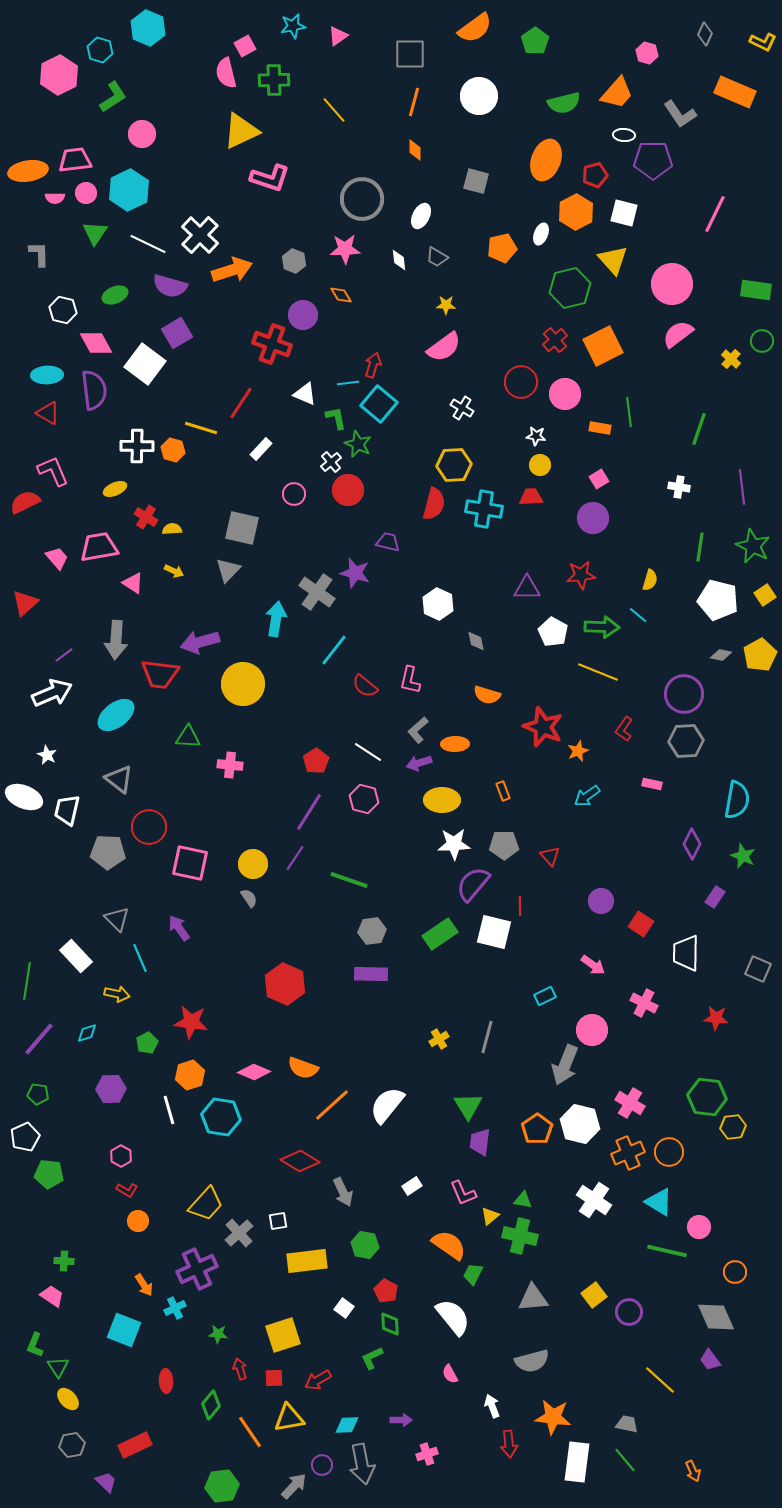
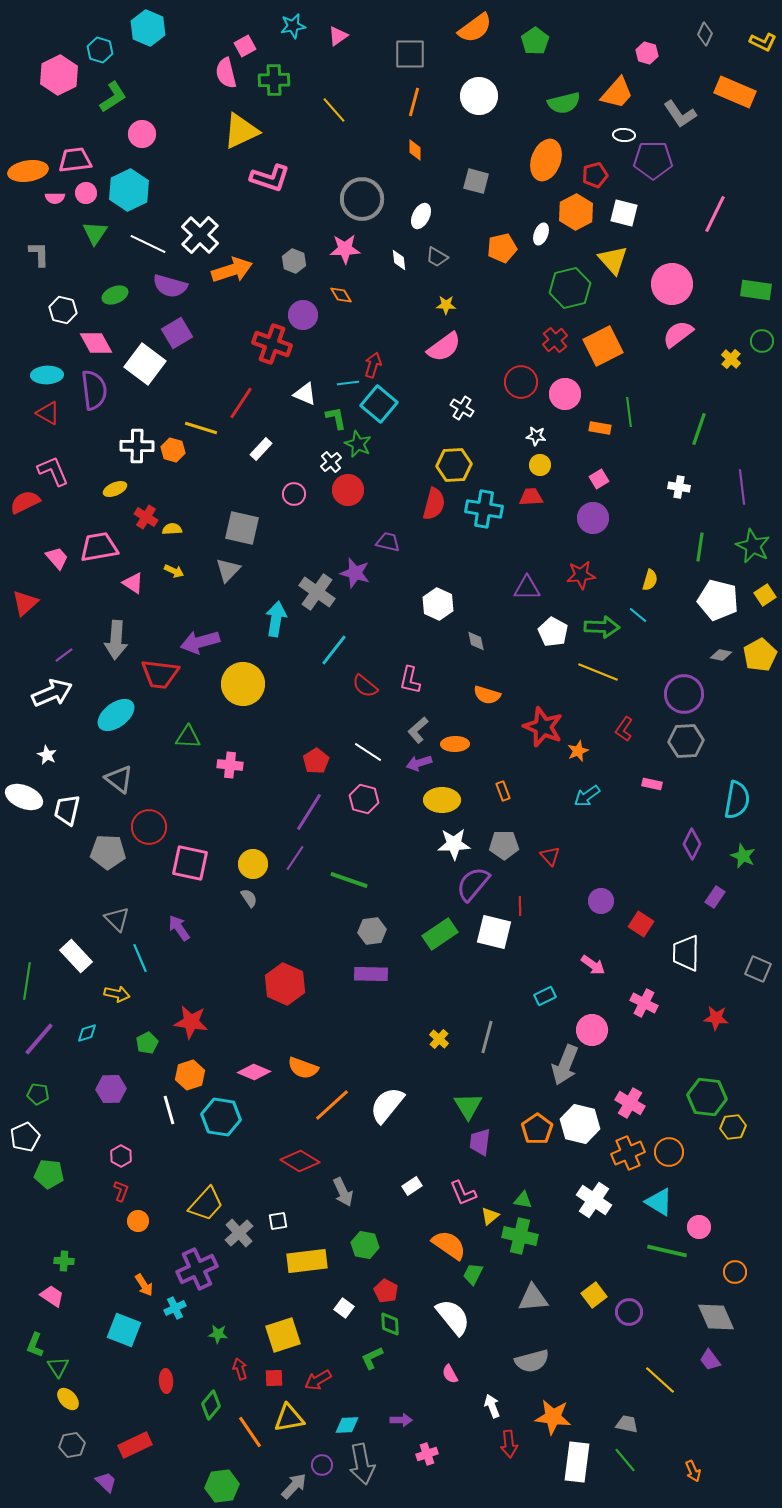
yellow cross at (439, 1039): rotated 18 degrees counterclockwise
red L-shape at (127, 1190): moved 6 px left, 1 px down; rotated 100 degrees counterclockwise
